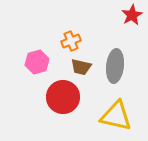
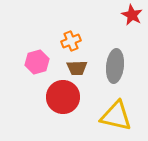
red star: rotated 15 degrees counterclockwise
brown trapezoid: moved 4 px left, 1 px down; rotated 15 degrees counterclockwise
